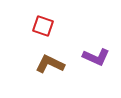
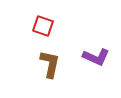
brown L-shape: rotated 76 degrees clockwise
